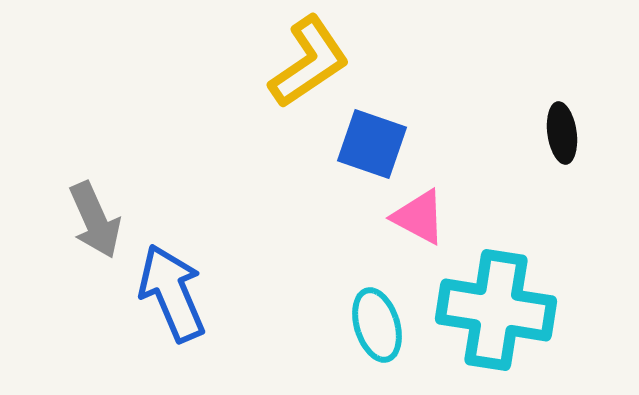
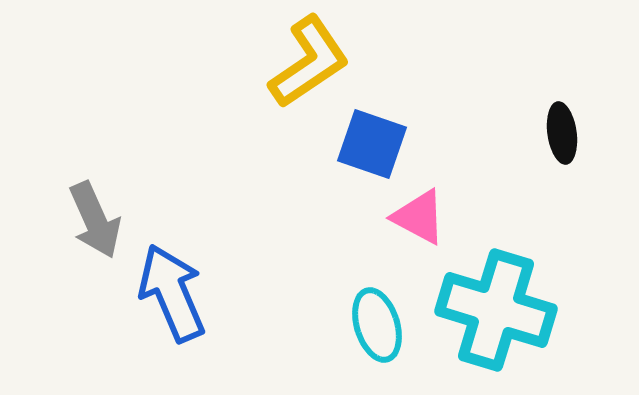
cyan cross: rotated 8 degrees clockwise
